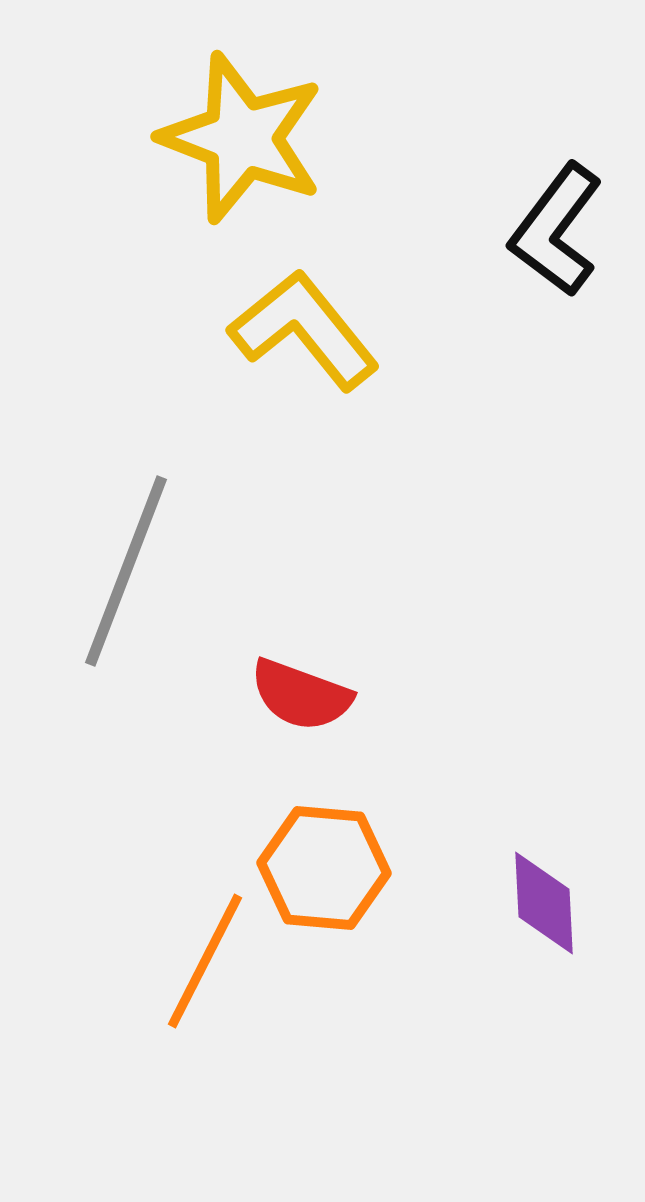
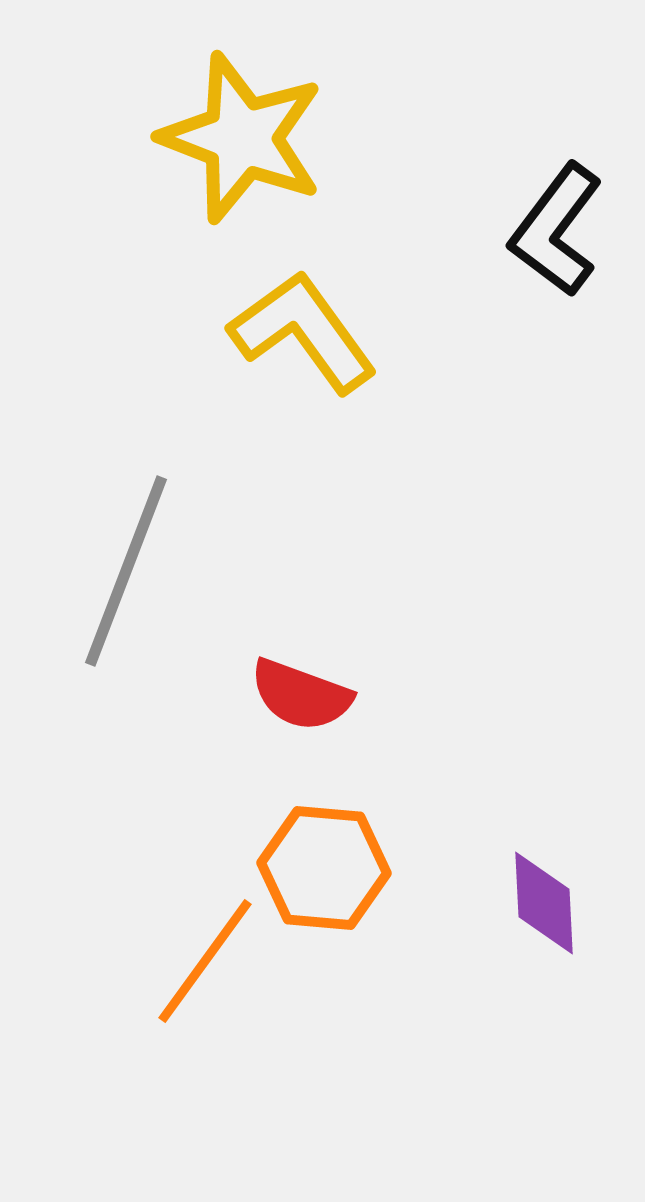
yellow L-shape: moved 1 px left, 2 px down; rotated 3 degrees clockwise
orange line: rotated 9 degrees clockwise
